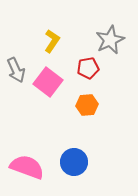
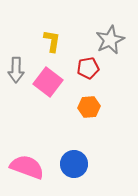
yellow L-shape: rotated 25 degrees counterclockwise
gray arrow: rotated 25 degrees clockwise
orange hexagon: moved 2 px right, 2 px down
blue circle: moved 2 px down
